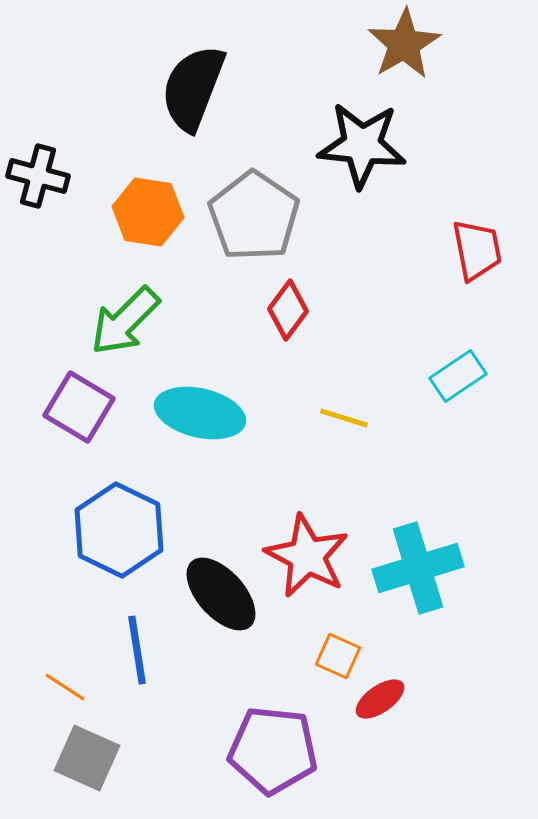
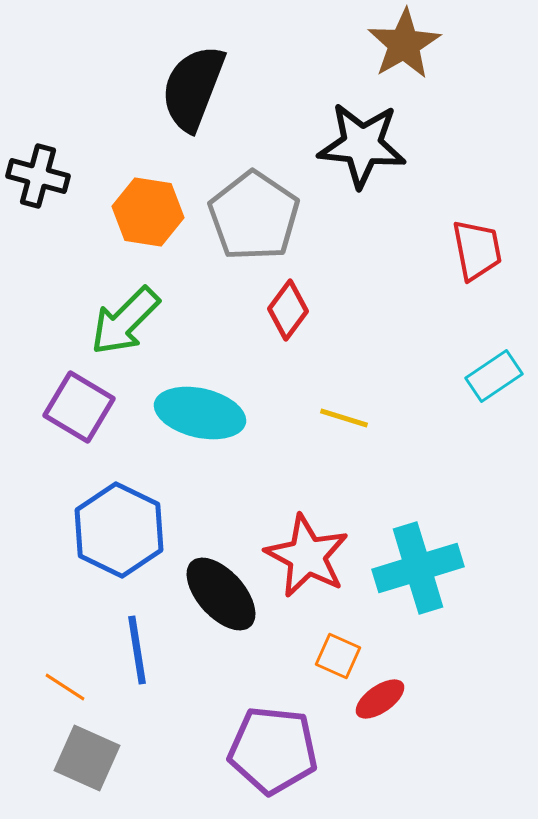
cyan rectangle: moved 36 px right
